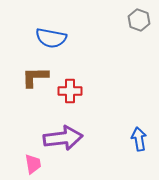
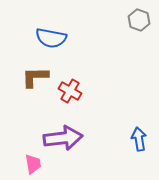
red cross: rotated 30 degrees clockwise
